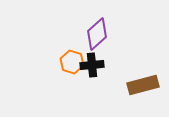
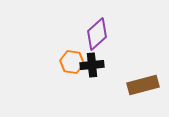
orange hexagon: rotated 10 degrees counterclockwise
